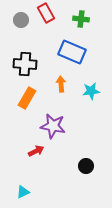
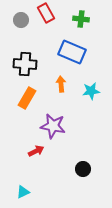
black circle: moved 3 px left, 3 px down
